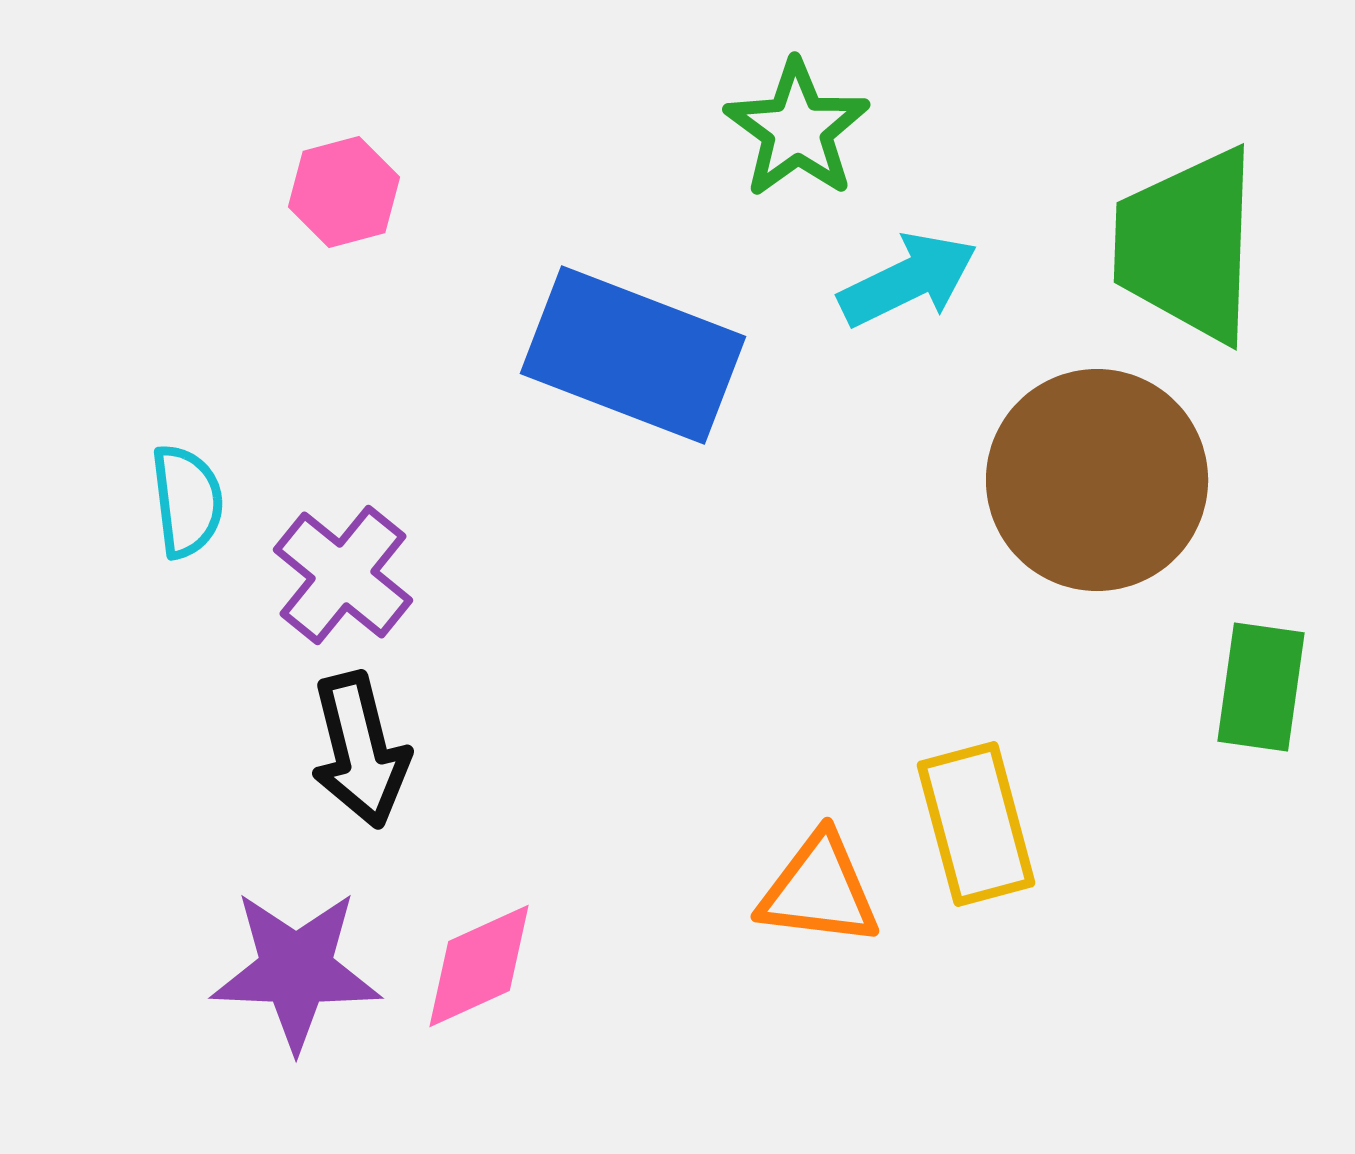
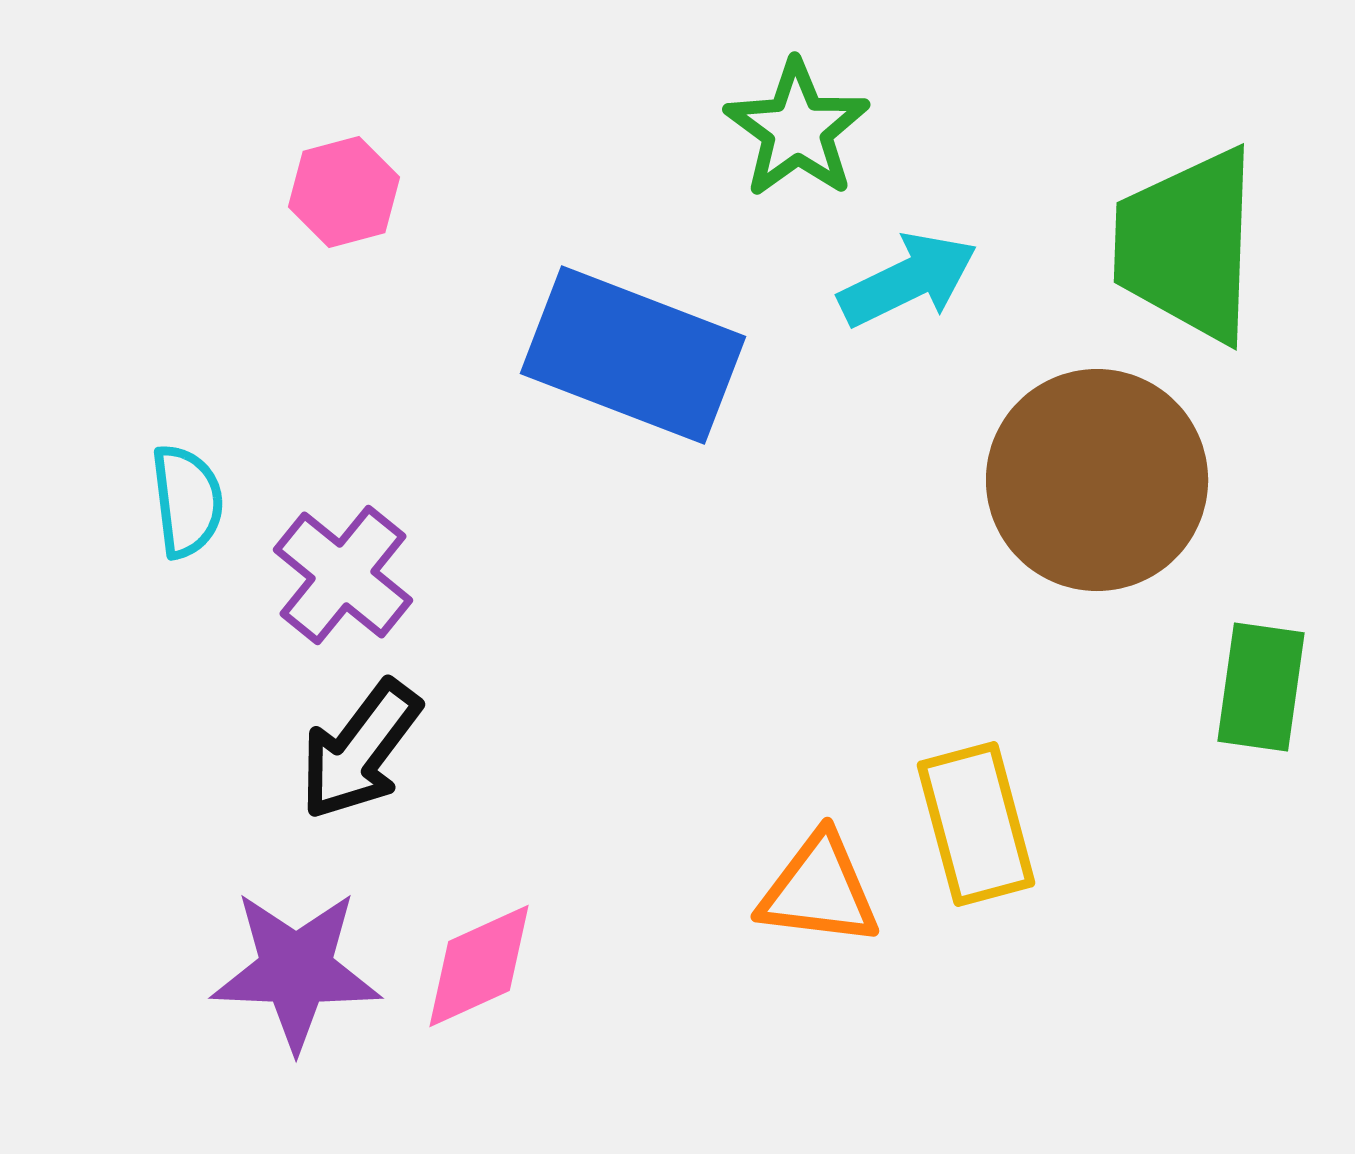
black arrow: rotated 51 degrees clockwise
